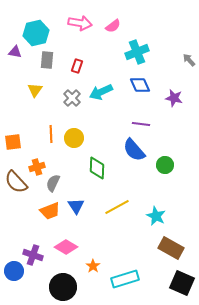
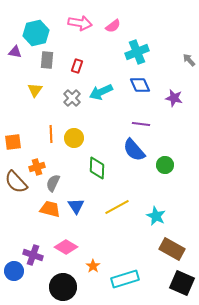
orange trapezoid: moved 2 px up; rotated 145 degrees counterclockwise
brown rectangle: moved 1 px right, 1 px down
